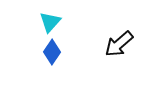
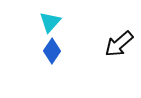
blue diamond: moved 1 px up
